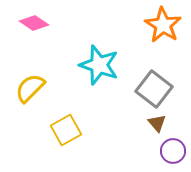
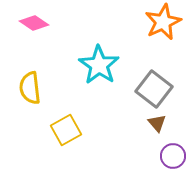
orange star: moved 3 px up; rotated 15 degrees clockwise
cyan star: rotated 15 degrees clockwise
yellow semicircle: rotated 52 degrees counterclockwise
purple circle: moved 5 px down
